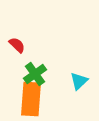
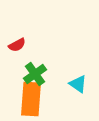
red semicircle: rotated 108 degrees clockwise
cyan triangle: moved 1 px left, 3 px down; rotated 42 degrees counterclockwise
